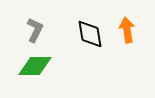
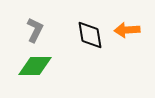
orange arrow: rotated 85 degrees counterclockwise
black diamond: moved 1 px down
